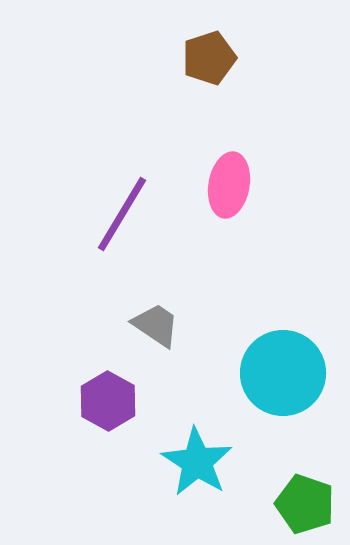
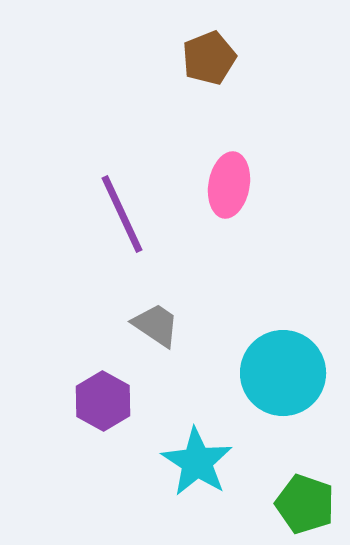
brown pentagon: rotated 4 degrees counterclockwise
purple line: rotated 56 degrees counterclockwise
purple hexagon: moved 5 px left
